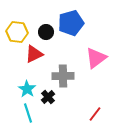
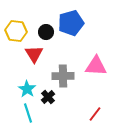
yellow hexagon: moved 1 px left, 1 px up
red triangle: rotated 36 degrees counterclockwise
pink triangle: moved 8 px down; rotated 40 degrees clockwise
